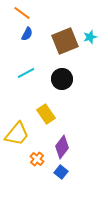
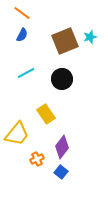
blue semicircle: moved 5 px left, 1 px down
orange cross: rotated 24 degrees clockwise
